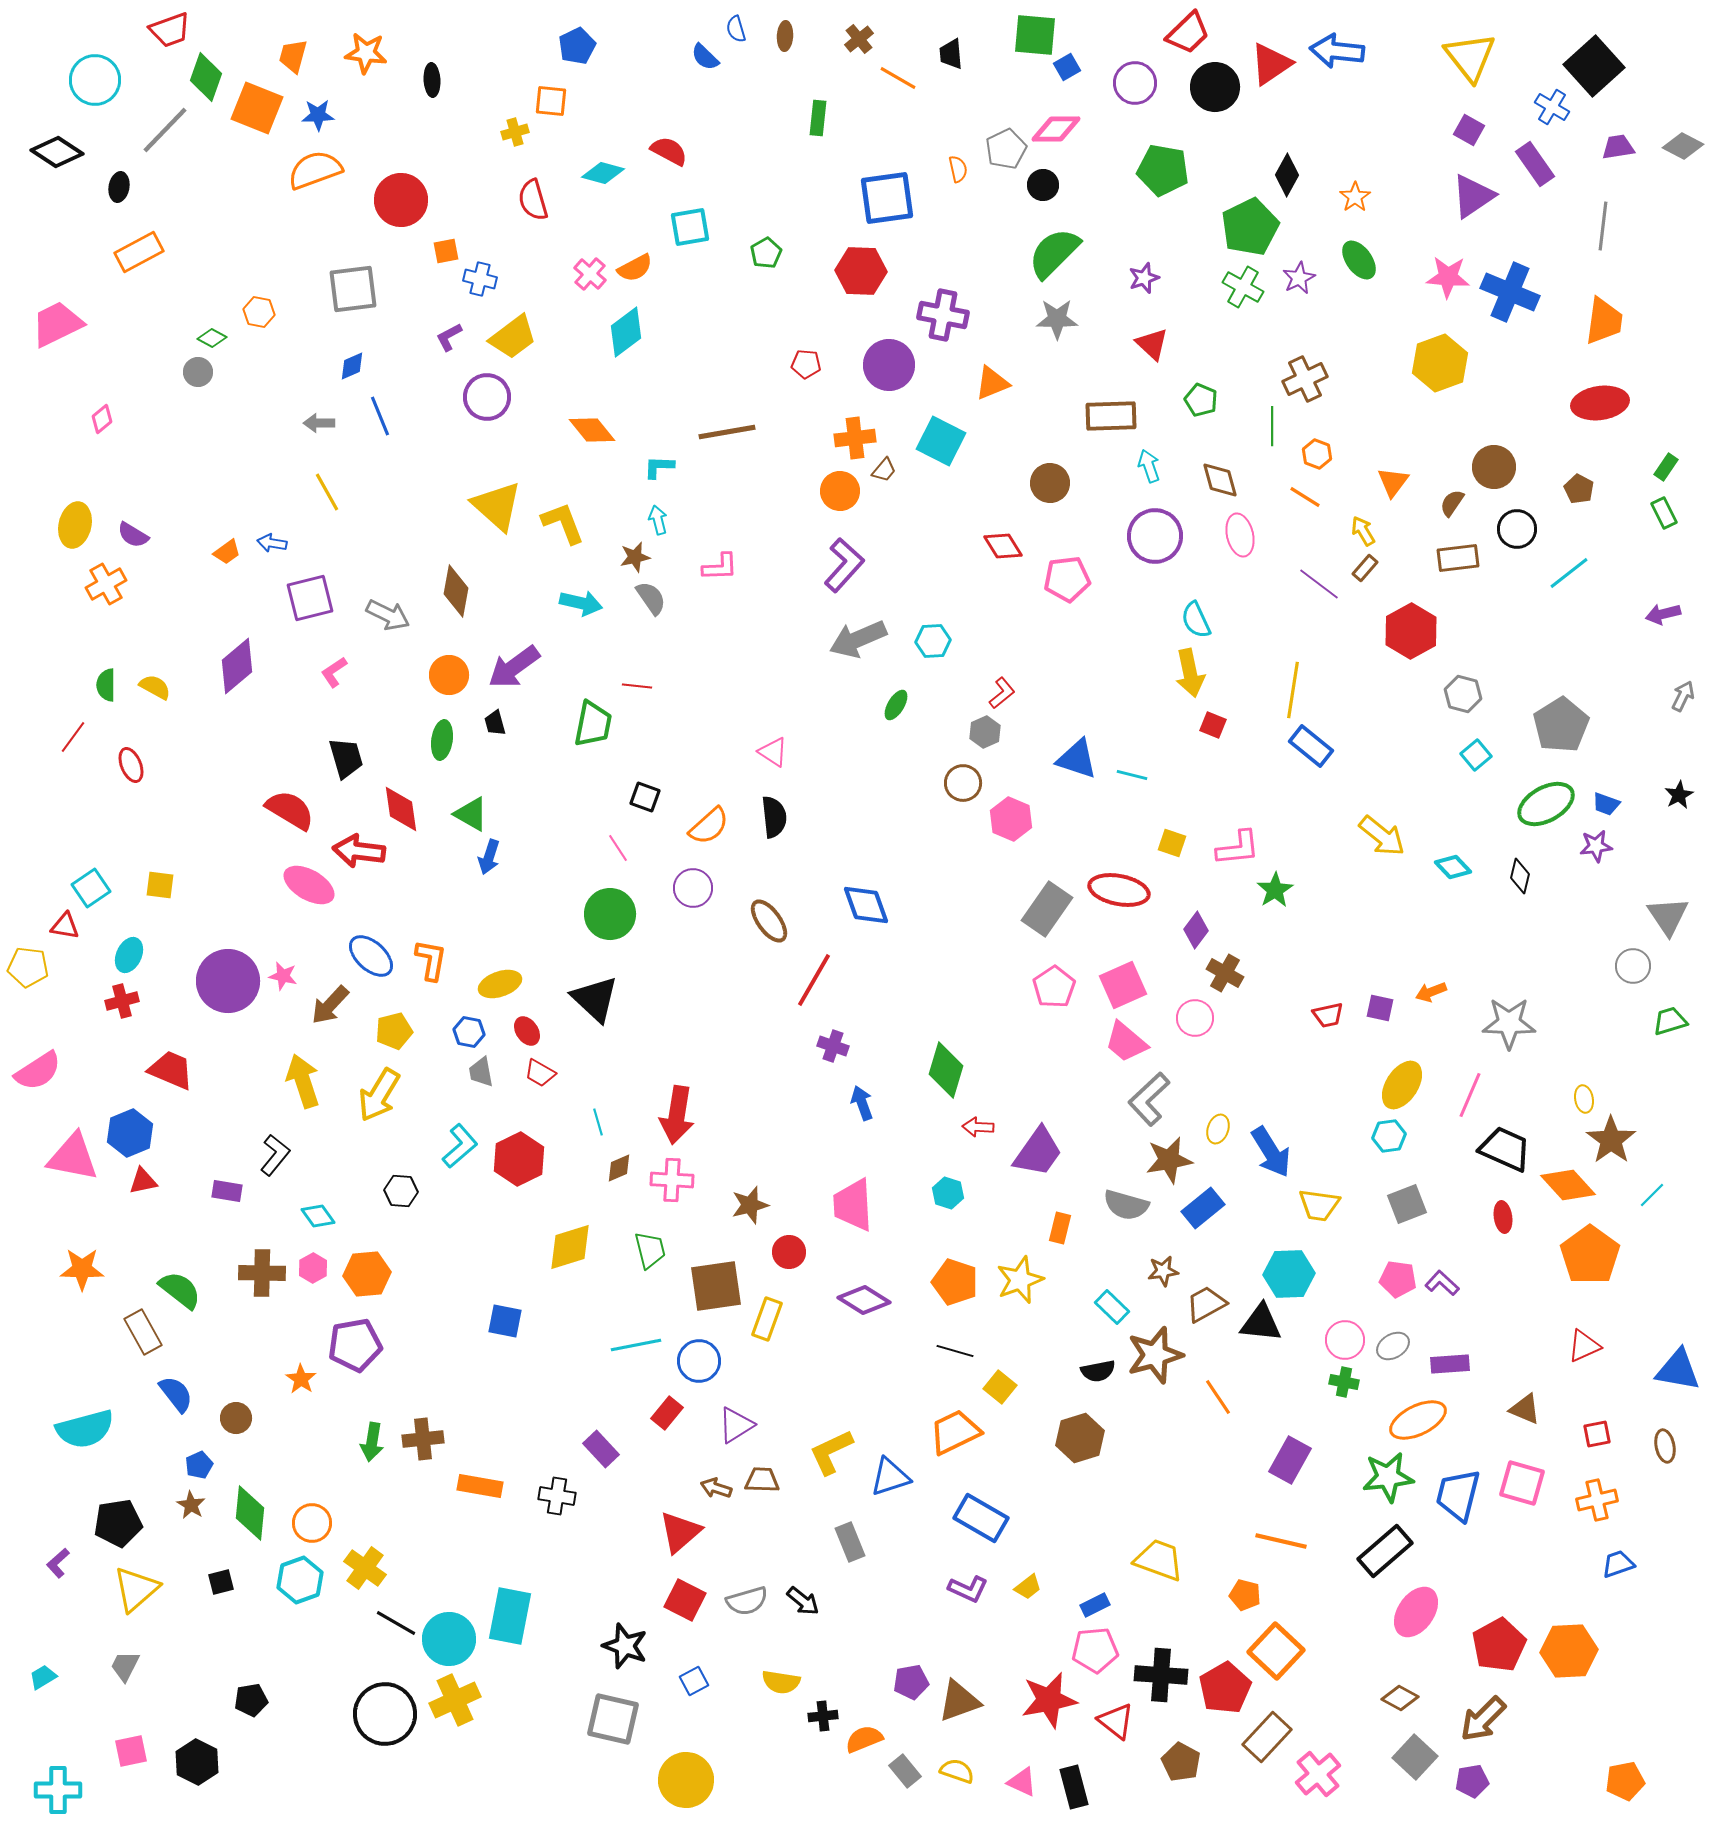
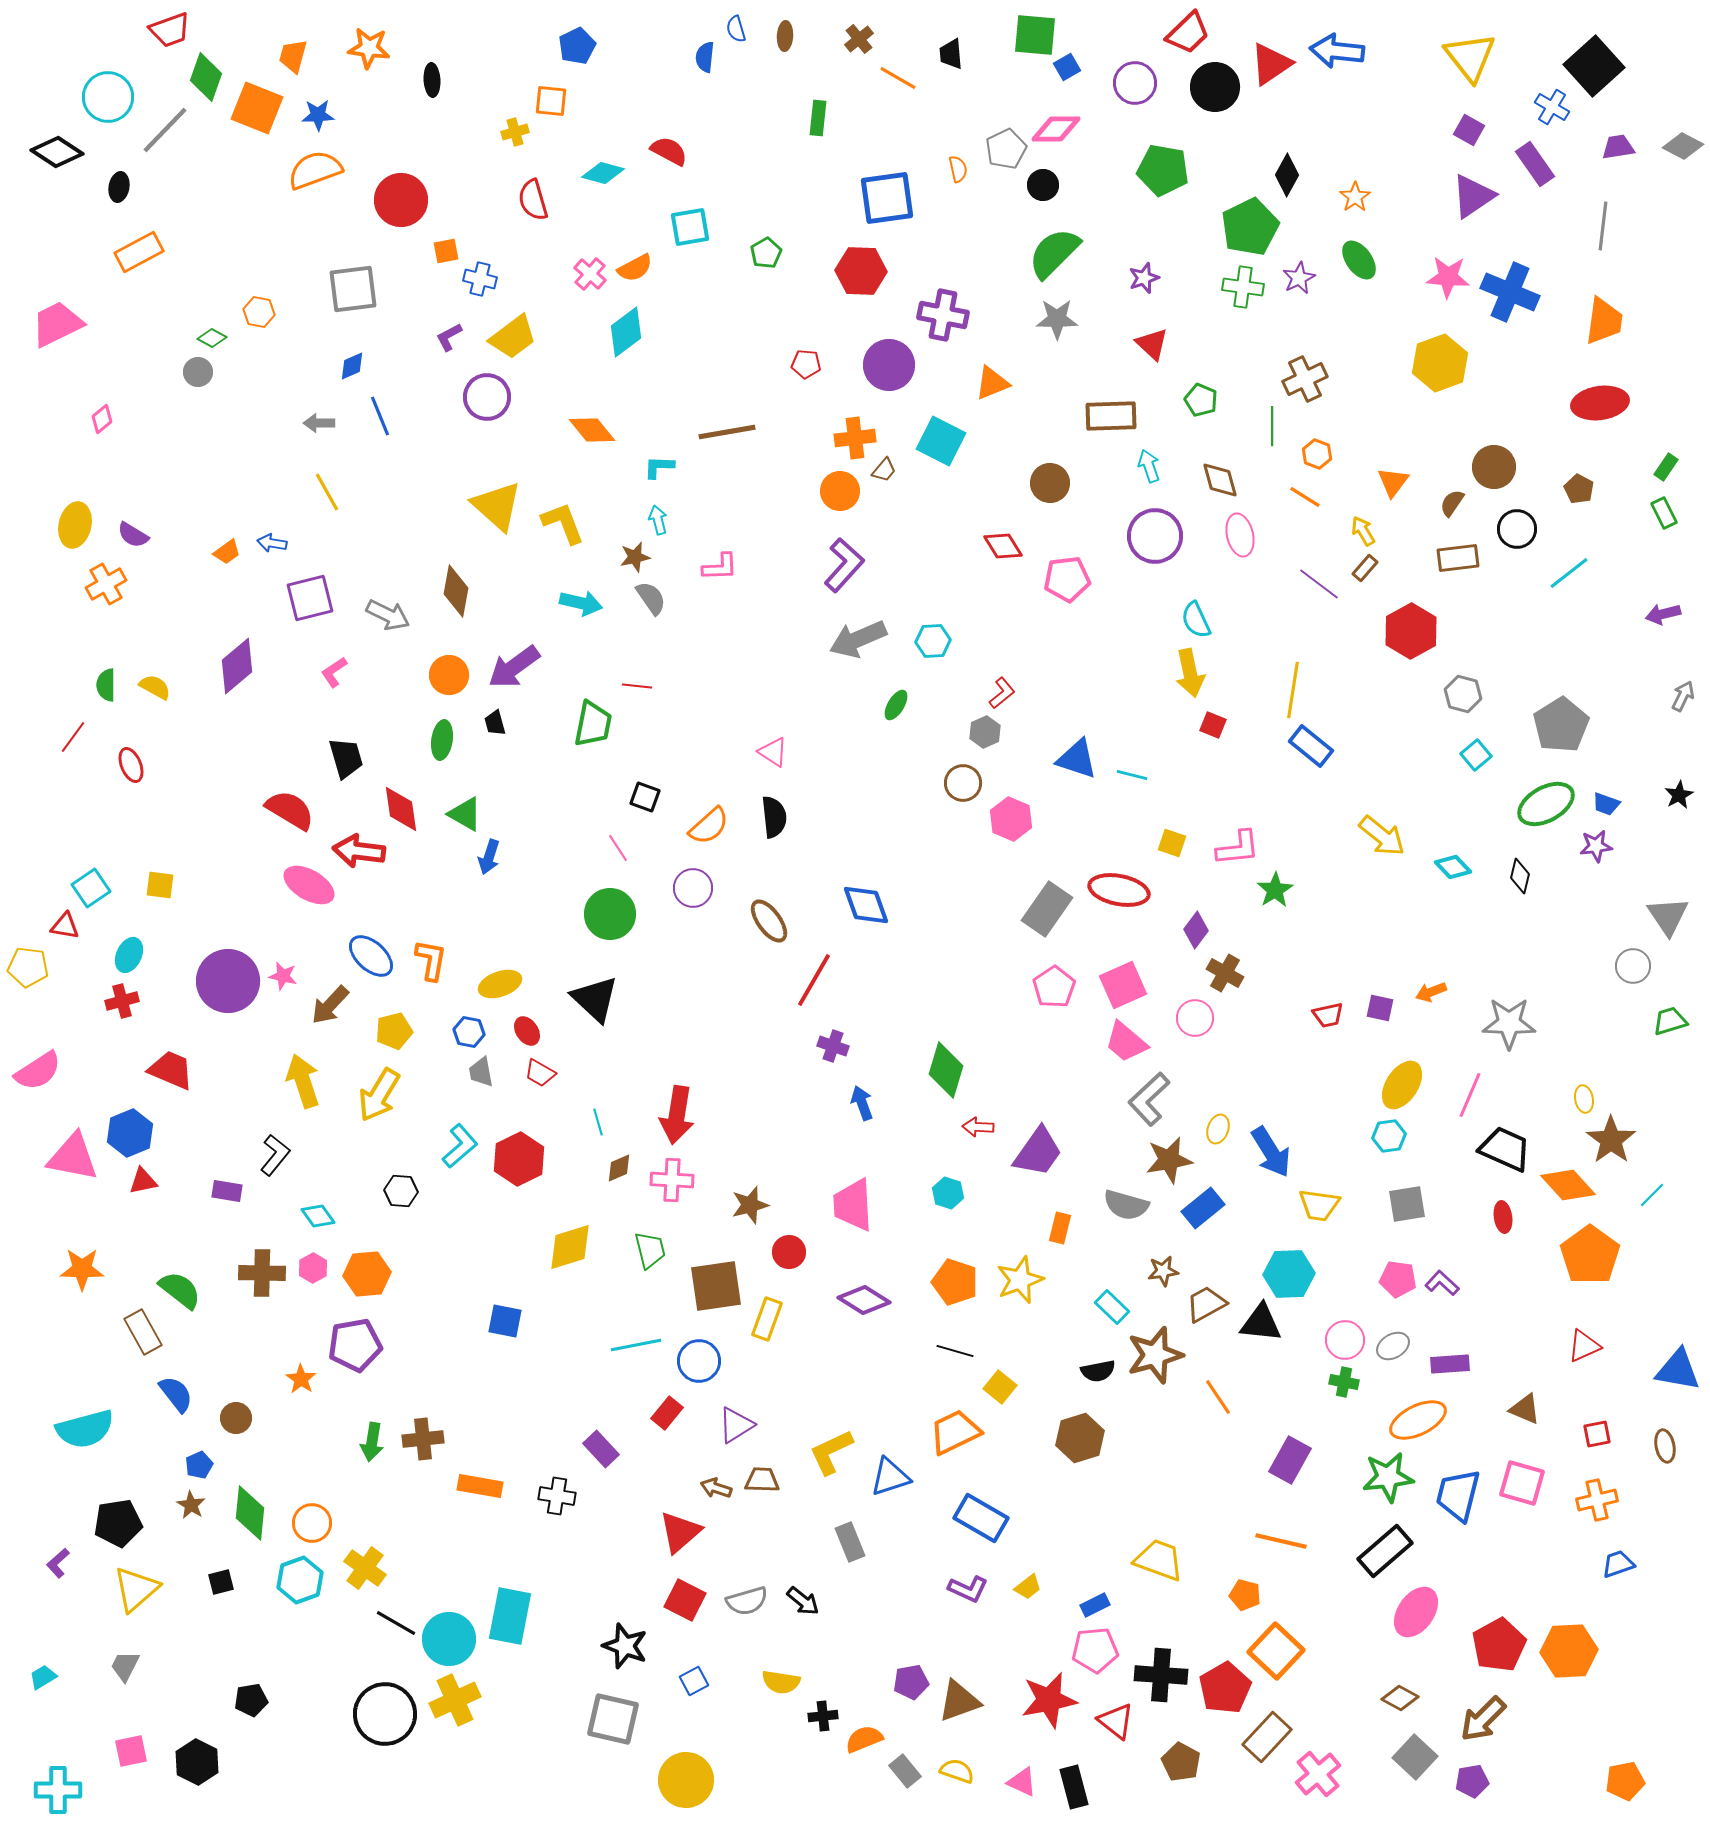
orange star at (366, 53): moved 3 px right, 5 px up
blue semicircle at (705, 57): rotated 52 degrees clockwise
cyan circle at (95, 80): moved 13 px right, 17 px down
green cross at (1243, 287): rotated 21 degrees counterclockwise
green triangle at (471, 814): moved 6 px left
gray square at (1407, 1204): rotated 12 degrees clockwise
